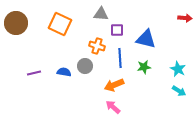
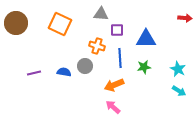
blue triangle: rotated 15 degrees counterclockwise
